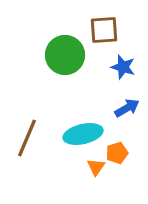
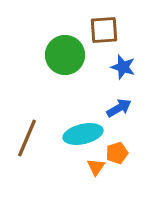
blue arrow: moved 8 px left
